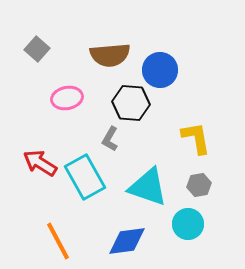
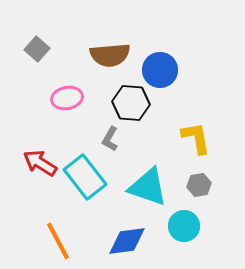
cyan rectangle: rotated 9 degrees counterclockwise
cyan circle: moved 4 px left, 2 px down
